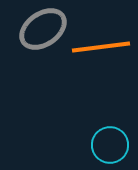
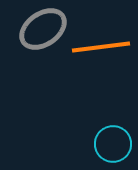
cyan circle: moved 3 px right, 1 px up
